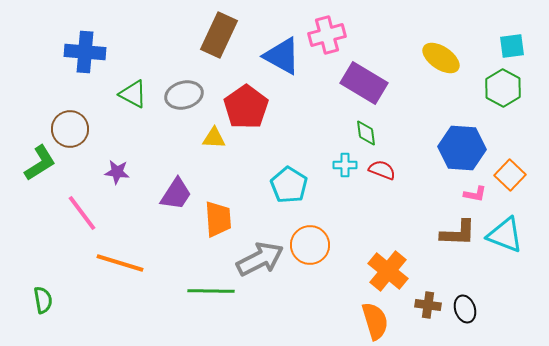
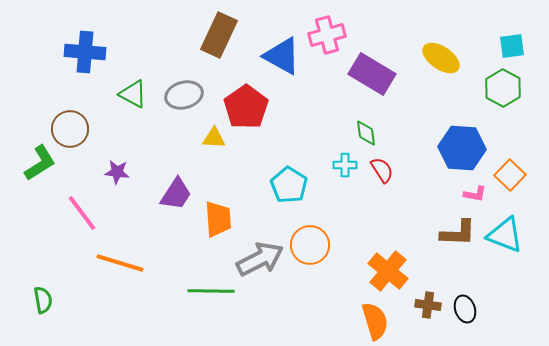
purple rectangle: moved 8 px right, 9 px up
red semicircle: rotated 36 degrees clockwise
